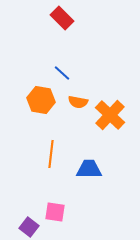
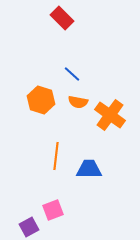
blue line: moved 10 px right, 1 px down
orange hexagon: rotated 8 degrees clockwise
orange cross: rotated 8 degrees counterclockwise
orange line: moved 5 px right, 2 px down
pink square: moved 2 px left, 2 px up; rotated 30 degrees counterclockwise
purple square: rotated 24 degrees clockwise
